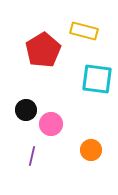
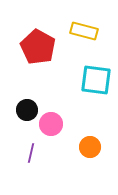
red pentagon: moved 5 px left, 3 px up; rotated 12 degrees counterclockwise
cyan square: moved 1 px left, 1 px down
black circle: moved 1 px right
orange circle: moved 1 px left, 3 px up
purple line: moved 1 px left, 3 px up
